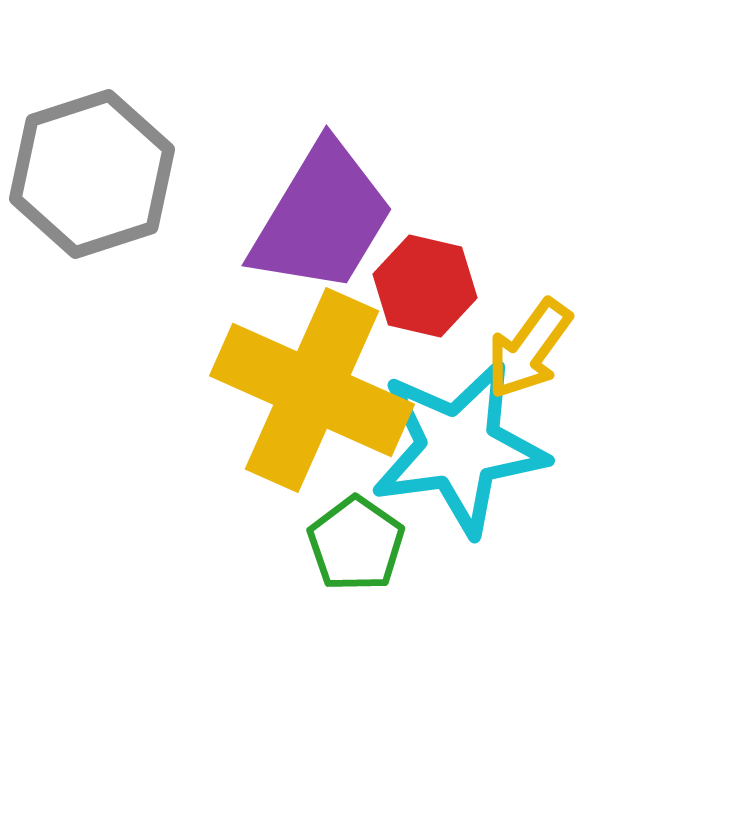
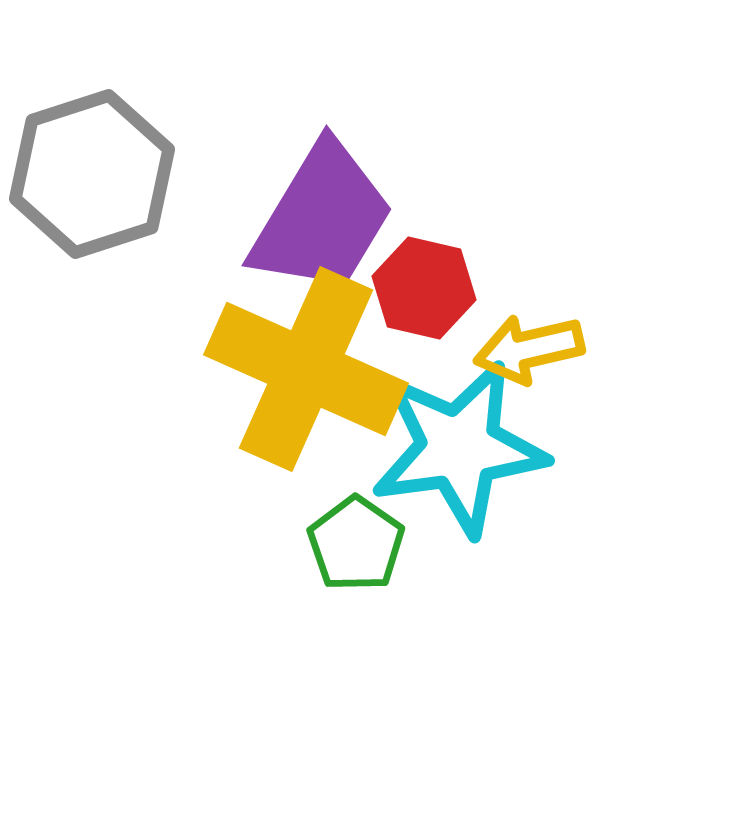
red hexagon: moved 1 px left, 2 px down
yellow arrow: rotated 41 degrees clockwise
yellow cross: moved 6 px left, 21 px up
